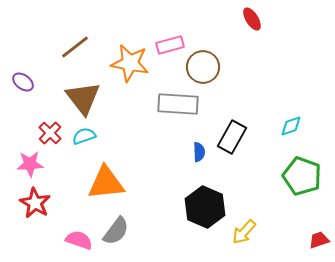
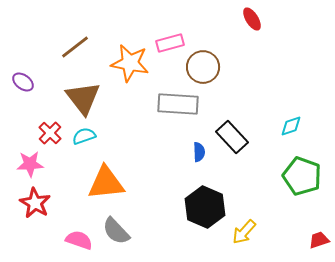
pink rectangle: moved 2 px up
black rectangle: rotated 72 degrees counterclockwise
gray semicircle: rotated 100 degrees clockwise
